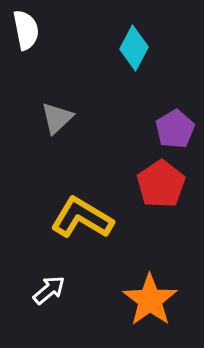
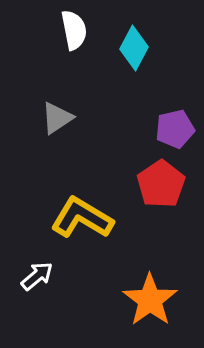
white semicircle: moved 48 px right
gray triangle: rotated 9 degrees clockwise
purple pentagon: rotated 18 degrees clockwise
white arrow: moved 12 px left, 14 px up
